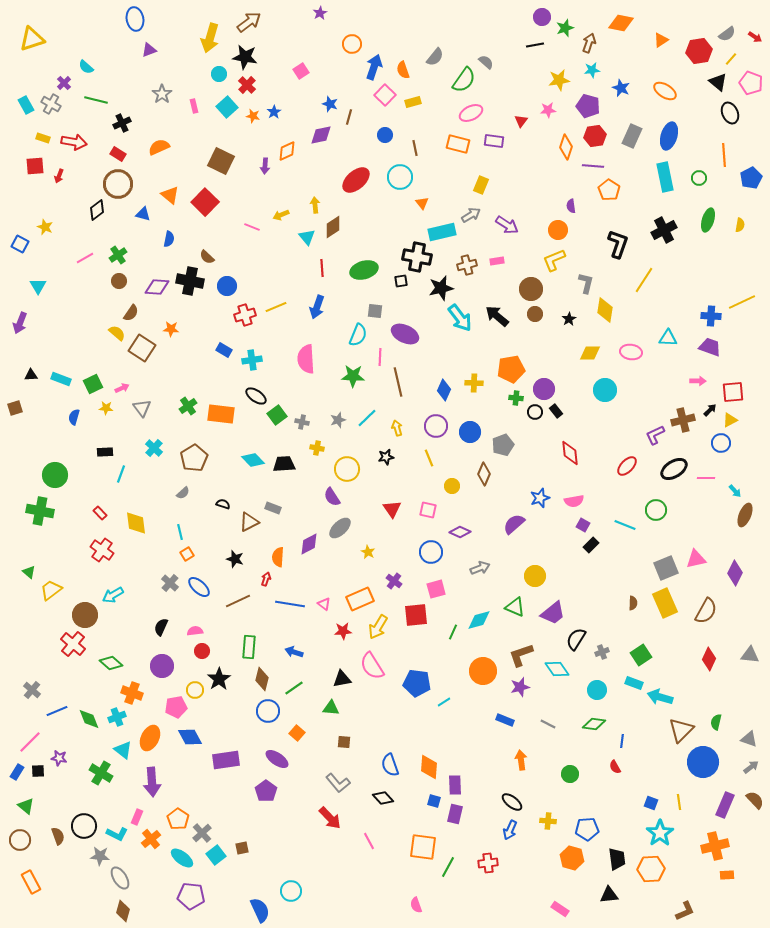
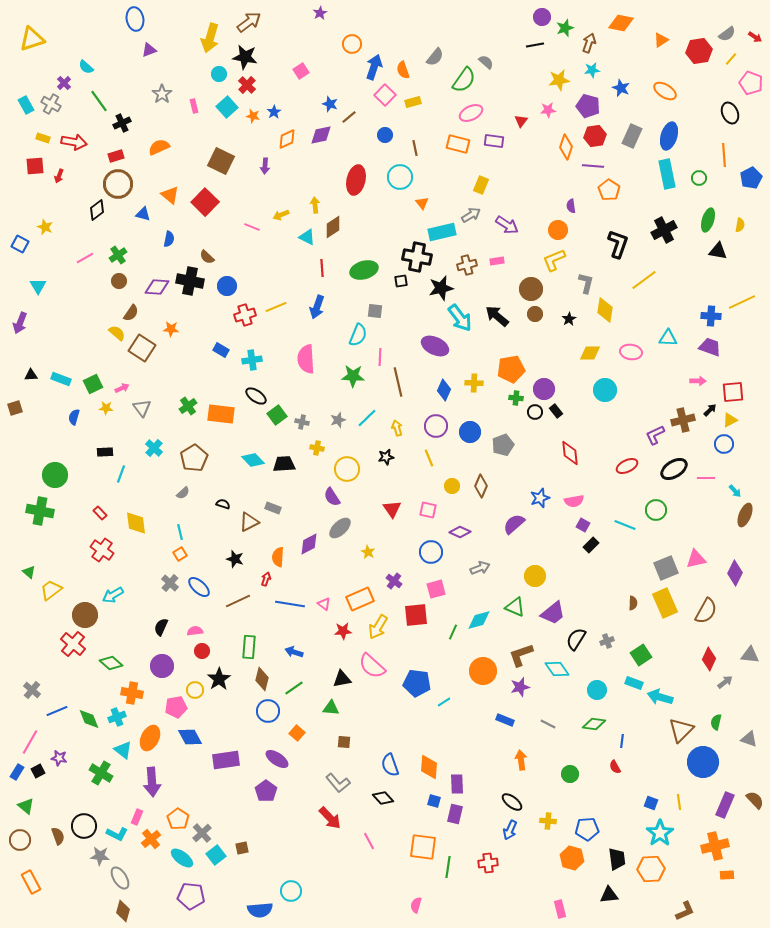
black triangle at (718, 82): moved 169 px down; rotated 30 degrees counterclockwise
green line at (96, 100): moved 3 px right, 1 px down; rotated 40 degrees clockwise
brown line at (349, 117): rotated 35 degrees clockwise
orange diamond at (287, 151): moved 12 px up
red rectangle at (118, 154): moved 2 px left, 2 px down; rotated 49 degrees counterclockwise
cyan rectangle at (665, 177): moved 2 px right, 3 px up
red ellipse at (356, 180): rotated 36 degrees counterclockwise
cyan triangle at (307, 237): rotated 24 degrees counterclockwise
yellow line at (644, 280): rotated 20 degrees clockwise
purple ellipse at (405, 334): moved 30 px right, 12 px down
blue rectangle at (224, 350): moved 3 px left
blue circle at (721, 443): moved 3 px right, 1 px down
red ellipse at (627, 466): rotated 20 degrees clockwise
brown diamond at (484, 474): moved 3 px left, 12 px down
orange square at (187, 554): moved 7 px left
gray cross at (602, 652): moved 5 px right, 11 px up
pink semicircle at (372, 666): rotated 16 degrees counterclockwise
orange cross at (132, 693): rotated 10 degrees counterclockwise
pink line at (30, 742): rotated 15 degrees counterclockwise
gray arrow at (751, 767): moved 26 px left, 85 px up
black square at (38, 771): rotated 24 degrees counterclockwise
purple rectangle at (455, 785): moved 2 px right, 1 px up
green line at (448, 867): rotated 20 degrees counterclockwise
pink semicircle at (416, 905): rotated 35 degrees clockwise
pink rectangle at (560, 909): rotated 42 degrees clockwise
blue semicircle at (260, 910): rotated 110 degrees clockwise
